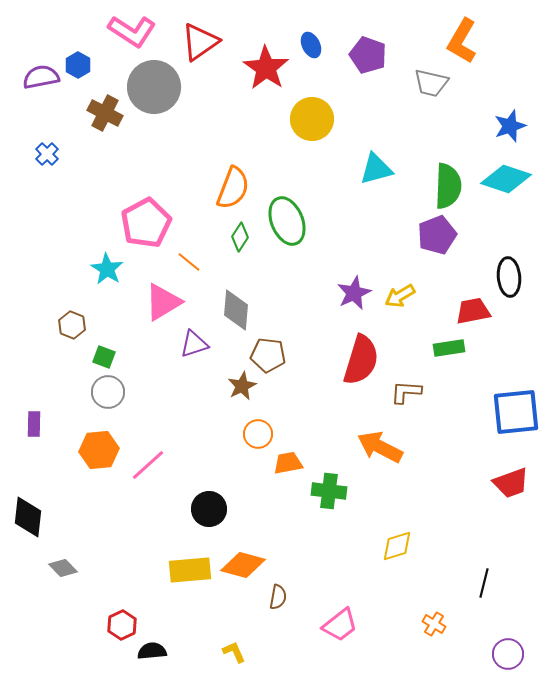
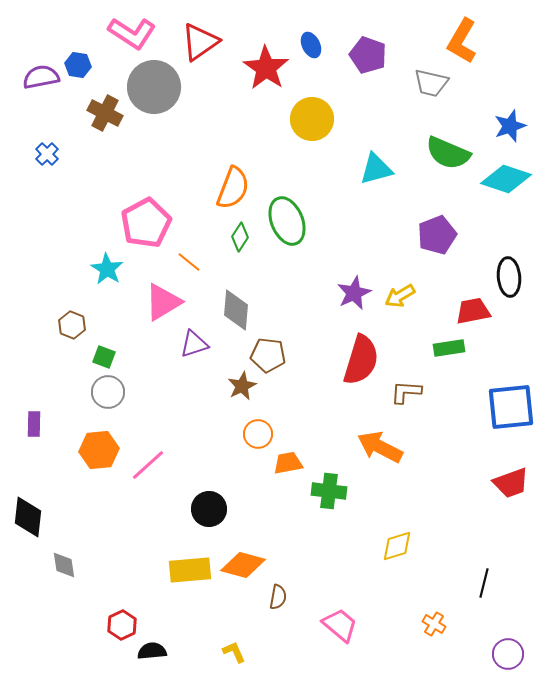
pink L-shape at (132, 31): moved 2 px down
blue hexagon at (78, 65): rotated 20 degrees counterclockwise
green semicircle at (448, 186): moved 33 px up; rotated 111 degrees clockwise
blue square at (516, 412): moved 5 px left, 5 px up
gray diamond at (63, 568): moved 1 px right, 3 px up; rotated 36 degrees clockwise
pink trapezoid at (340, 625): rotated 102 degrees counterclockwise
